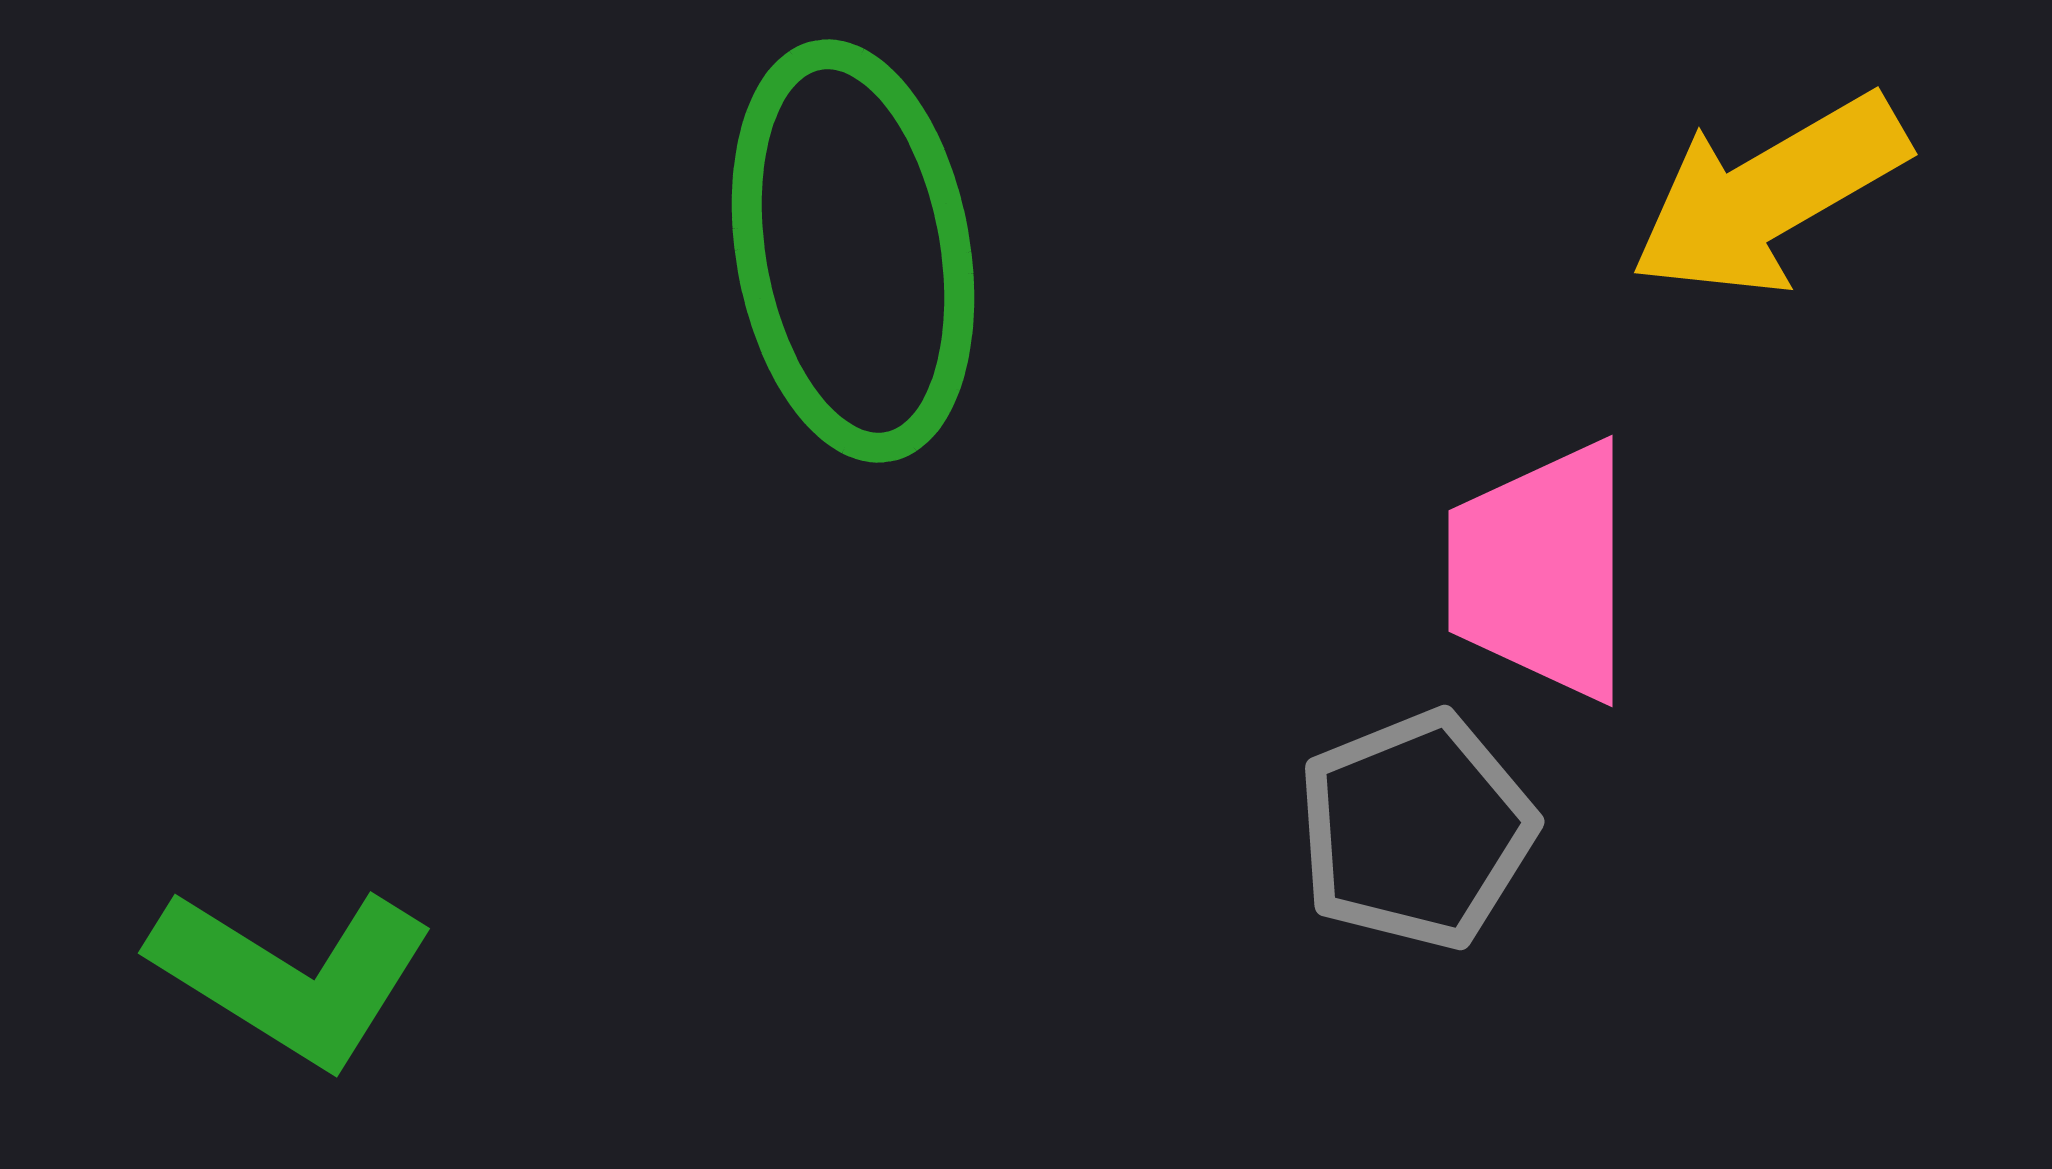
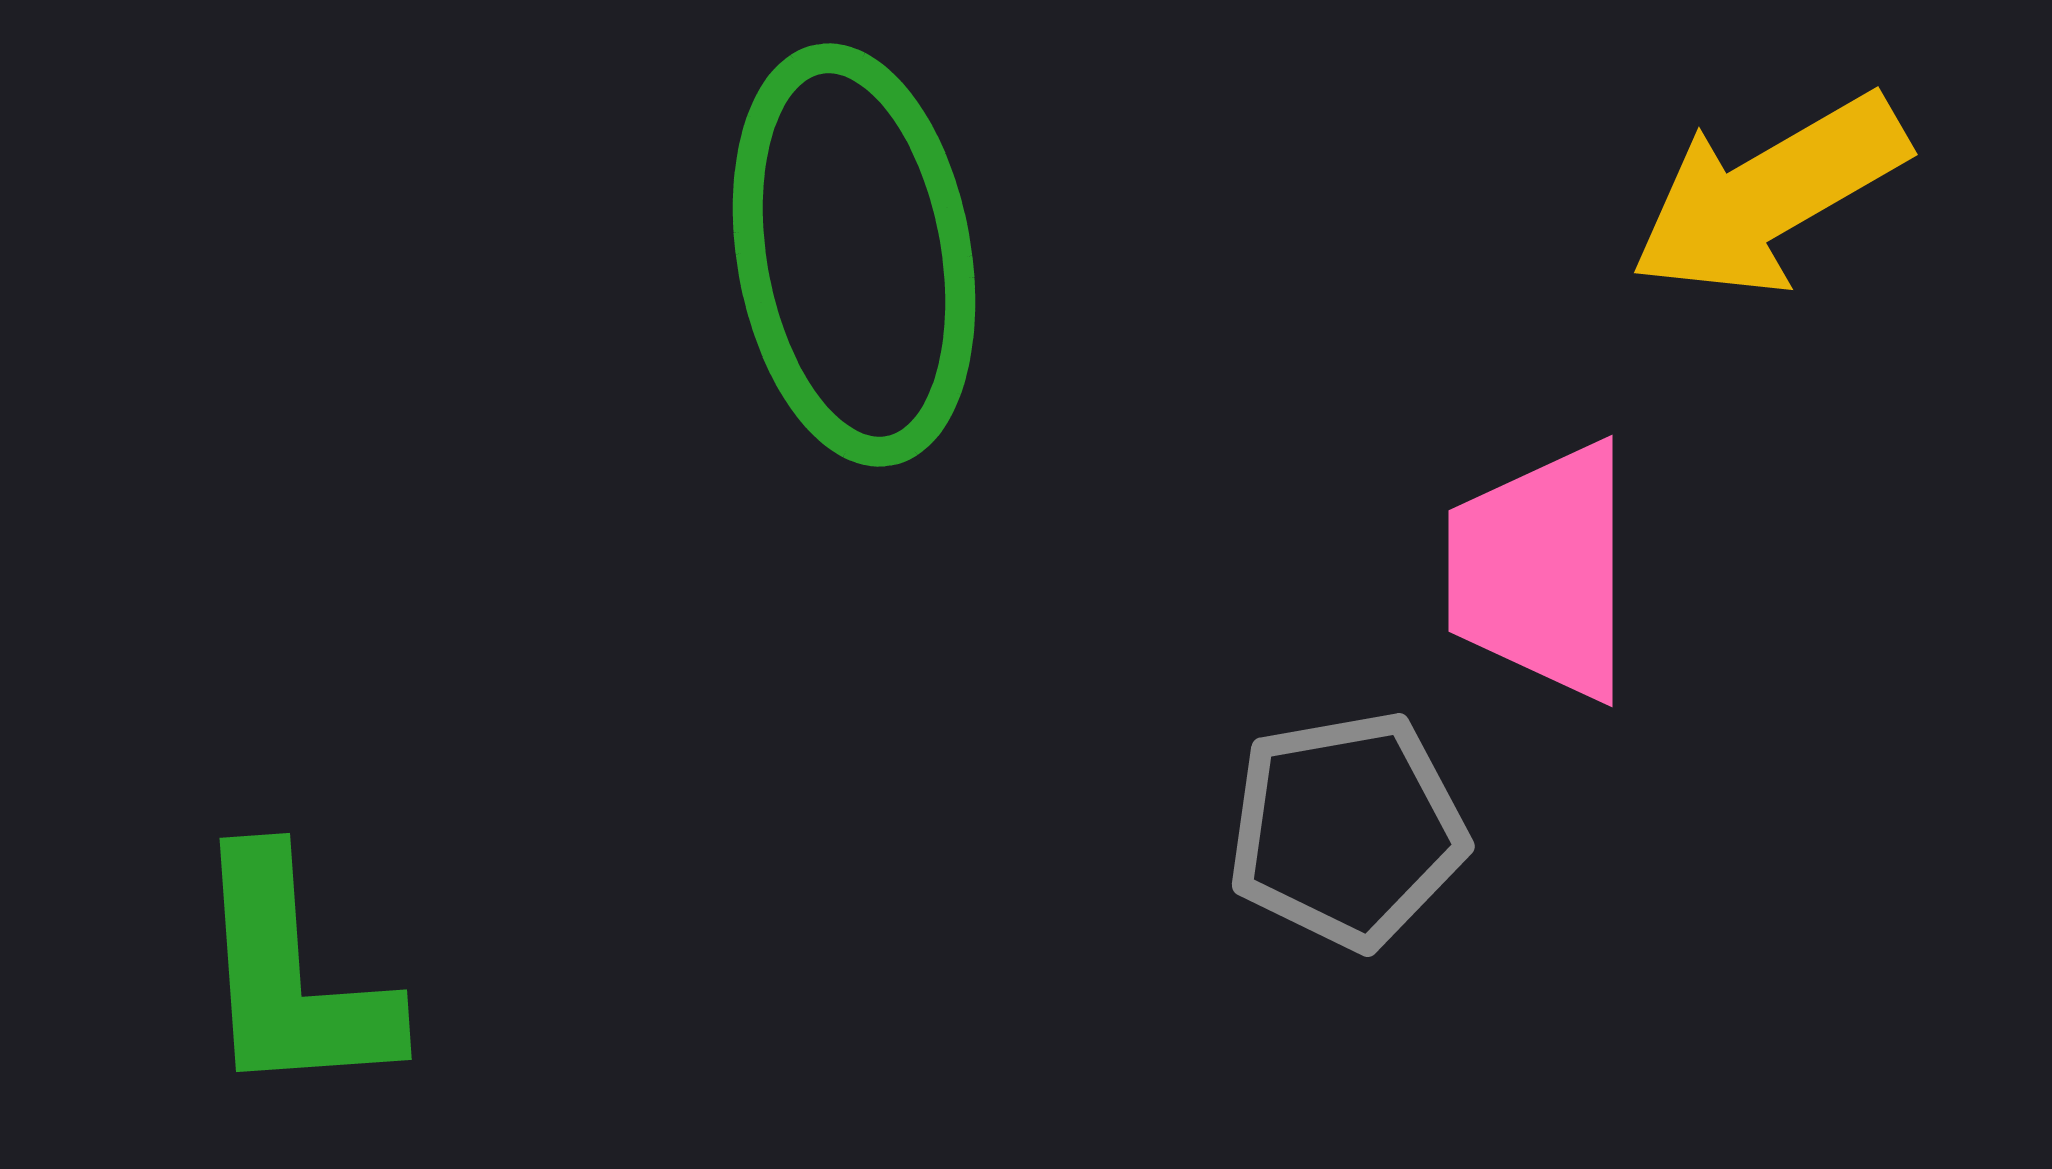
green ellipse: moved 1 px right, 4 px down
gray pentagon: moved 69 px left; rotated 12 degrees clockwise
green L-shape: rotated 54 degrees clockwise
